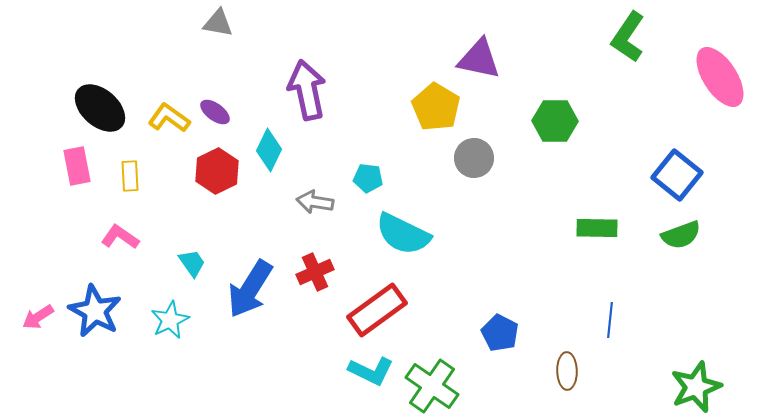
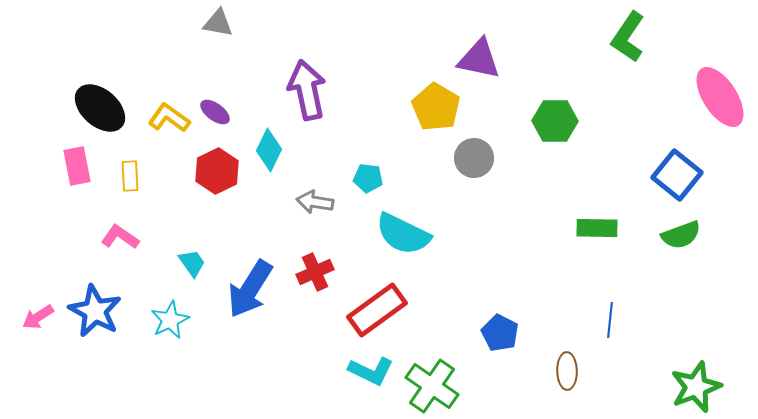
pink ellipse: moved 20 px down
